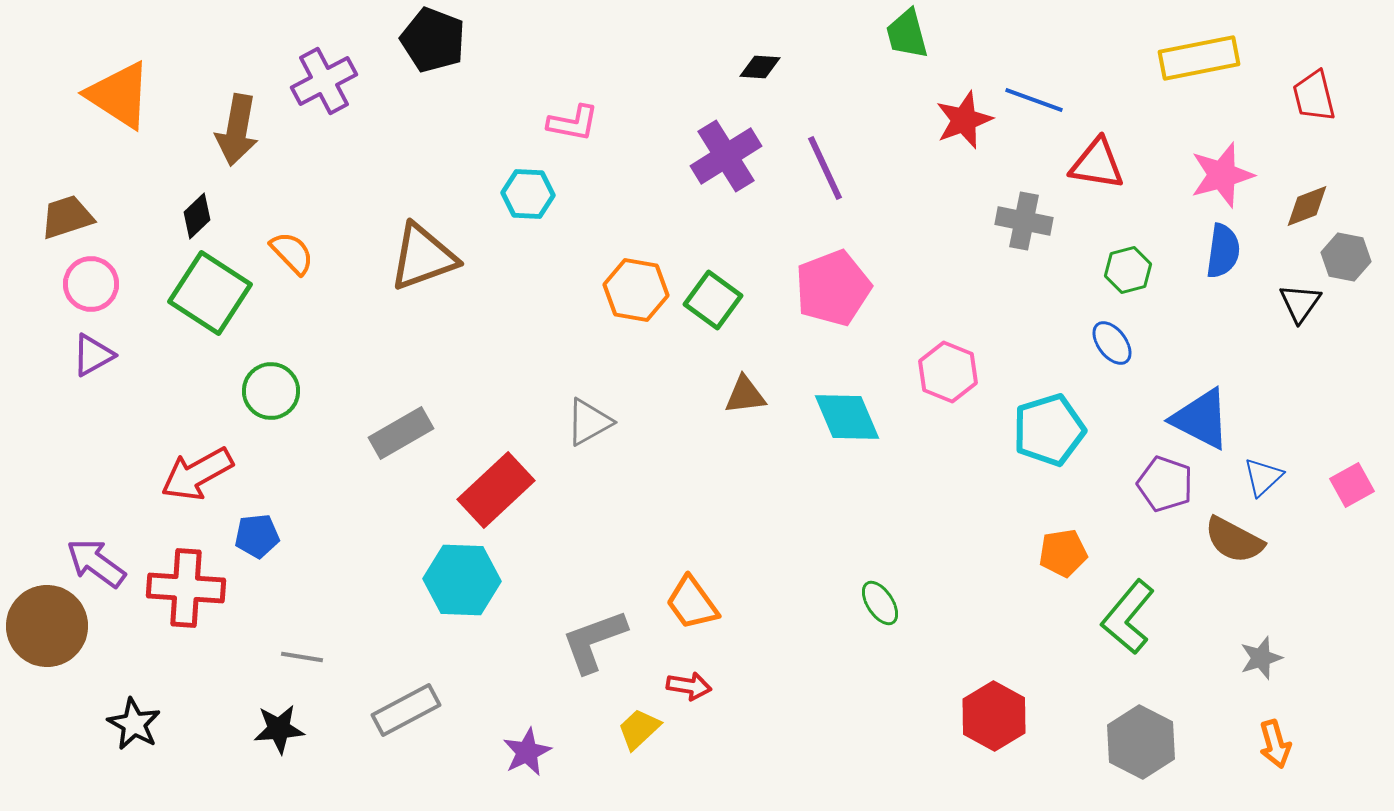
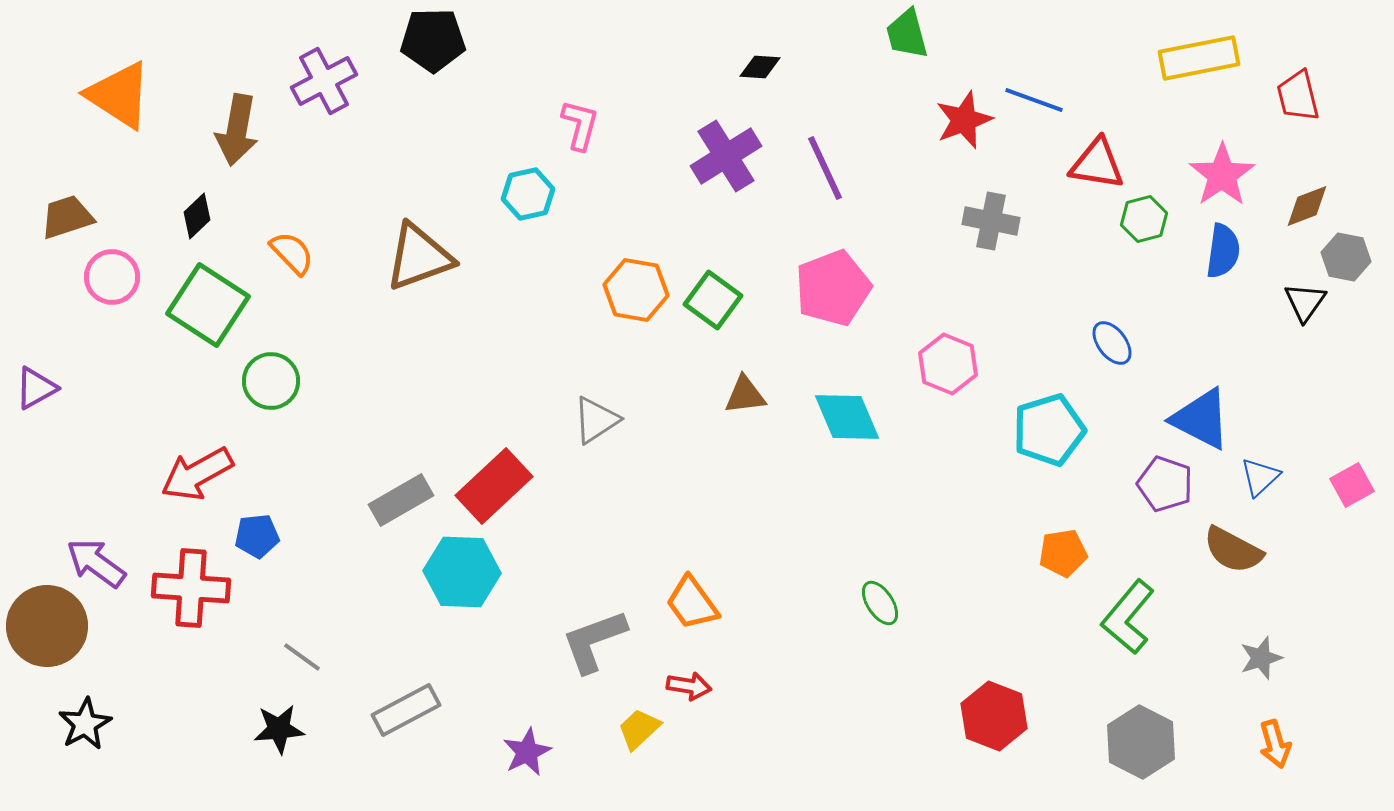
black pentagon at (433, 40): rotated 22 degrees counterclockwise
red trapezoid at (1314, 96): moved 16 px left
pink L-shape at (573, 123): moved 7 px right, 2 px down; rotated 86 degrees counterclockwise
pink star at (1222, 175): rotated 18 degrees counterclockwise
cyan hexagon at (528, 194): rotated 15 degrees counterclockwise
gray cross at (1024, 221): moved 33 px left
brown triangle at (423, 257): moved 4 px left
green hexagon at (1128, 270): moved 16 px right, 51 px up
pink circle at (91, 284): moved 21 px right, 7 px up
green square at (210, 293): moved 2 px left, 12 px down
black triangle at (1300, 303): moved 5 px right, 1 px up
purple triangle at (93, 355): moved 57 px left, 33 px down
pink hexagon at (948, 372): moved 8 px up
green circle at (271, 391): moved 10 px up
gray triangle at (589, 422): moved 7 px right, 2 px up; rotated 4 degrees counterclockwise
gray rectangle at (401, 433): moved 67 px down
blue triangle at (1263, 477): moved 3 px left
red rectangle at (496, 490): moved 2 px left, 4 px up
brown semicircle at (1234, 540): moved 1 px left, 10 px down
cyan hexagon at (462, 580): moved 8 px up
red cross at (186, 588): moved 5 px right
gray line at (302, 657): rotated 27 degrees clockwise
red hexagon at (994, 716): rotated 8 degrees counterclockwise
black star at (134, 724): moved 49 px left; rotated 14 degrees clockwise
